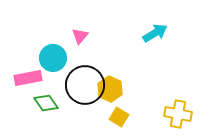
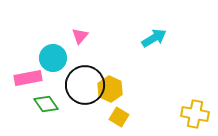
cyan arrow: moved 1 px left, 5 px down
green diamond: moved 1 px down
yellow cross: moved 17 px right
